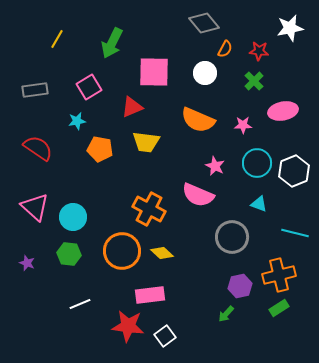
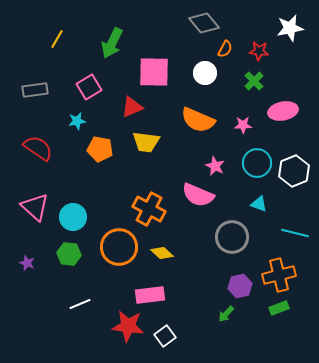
orange circle at (122, 251): moved 3 px left, 4 px up
green rectangle at (279, 308): rotated 12 degrees clockwise
